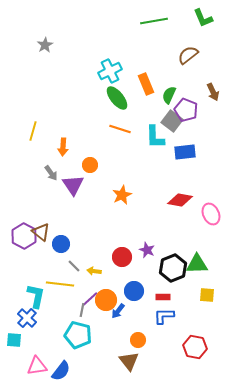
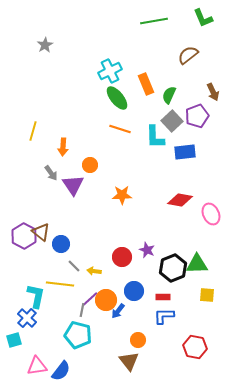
purple pentagon at (186, 110): moved 11 px right, 6 px down; rotated 30 degrees clockwise
gray square at (172, 121): rotated 10 degrees clockwise
orange star at (122, 195): rotated 24 degrees clockwise
cyan square at (14, 340): rotated 21 degrees counterclockwise
